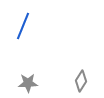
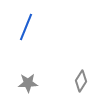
blue line: moved 3 px right, 1 px down
